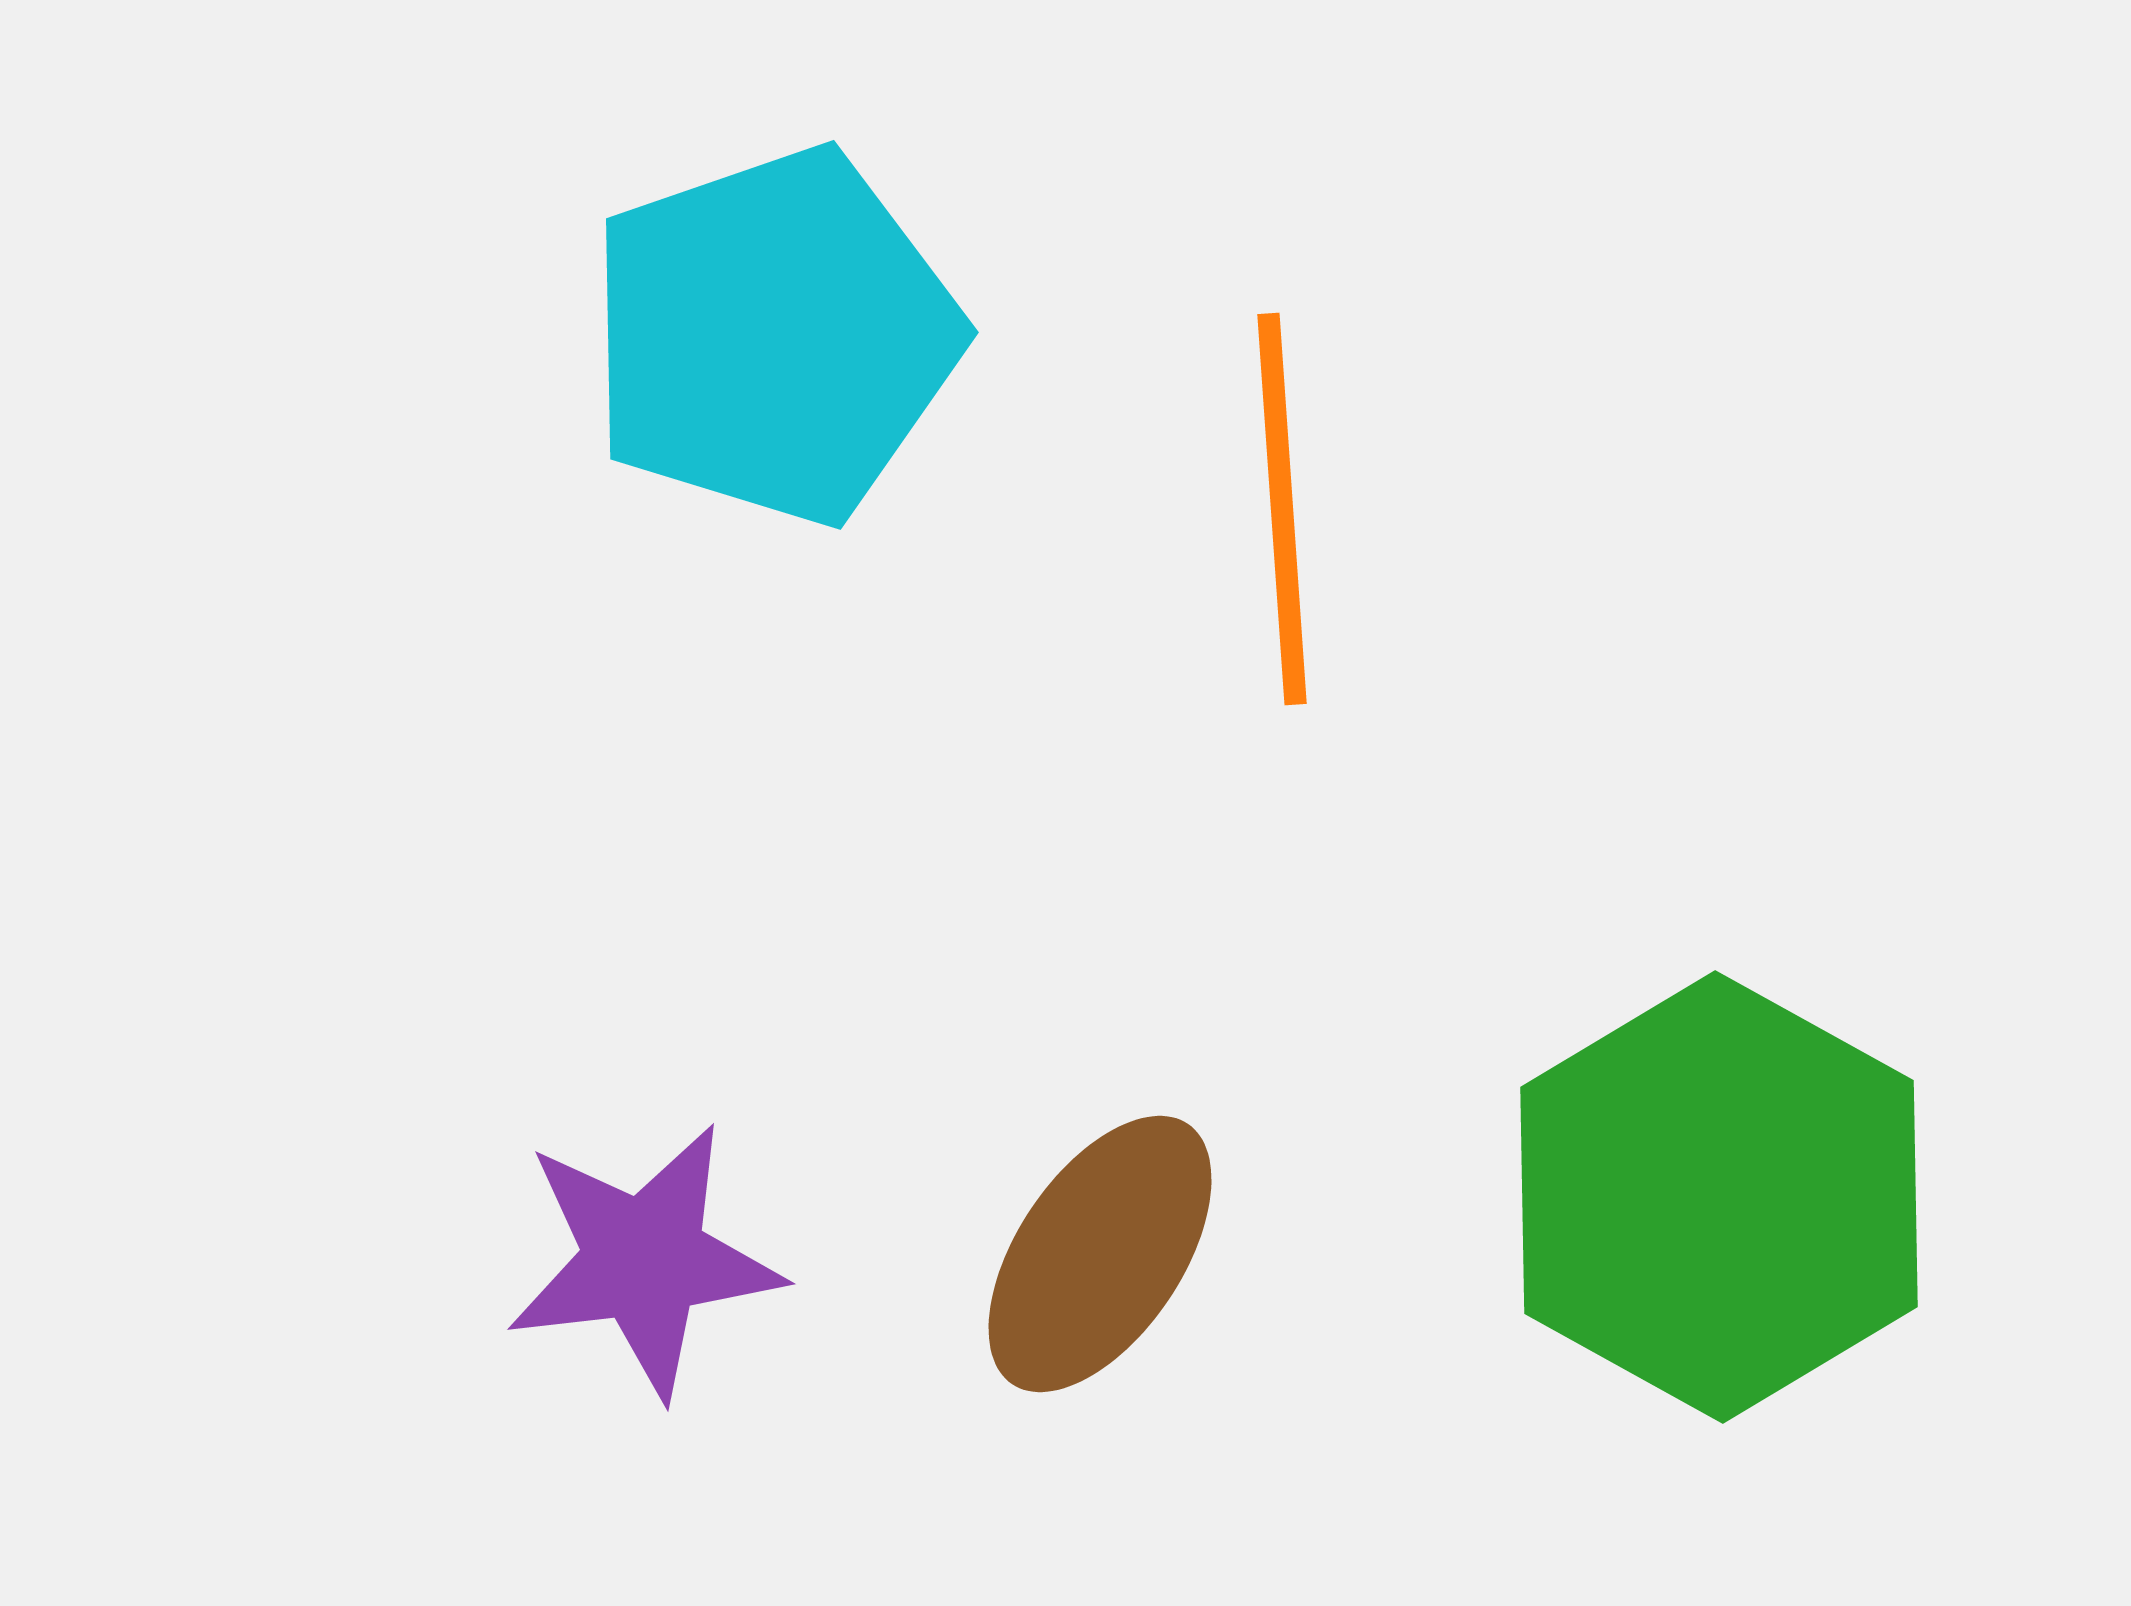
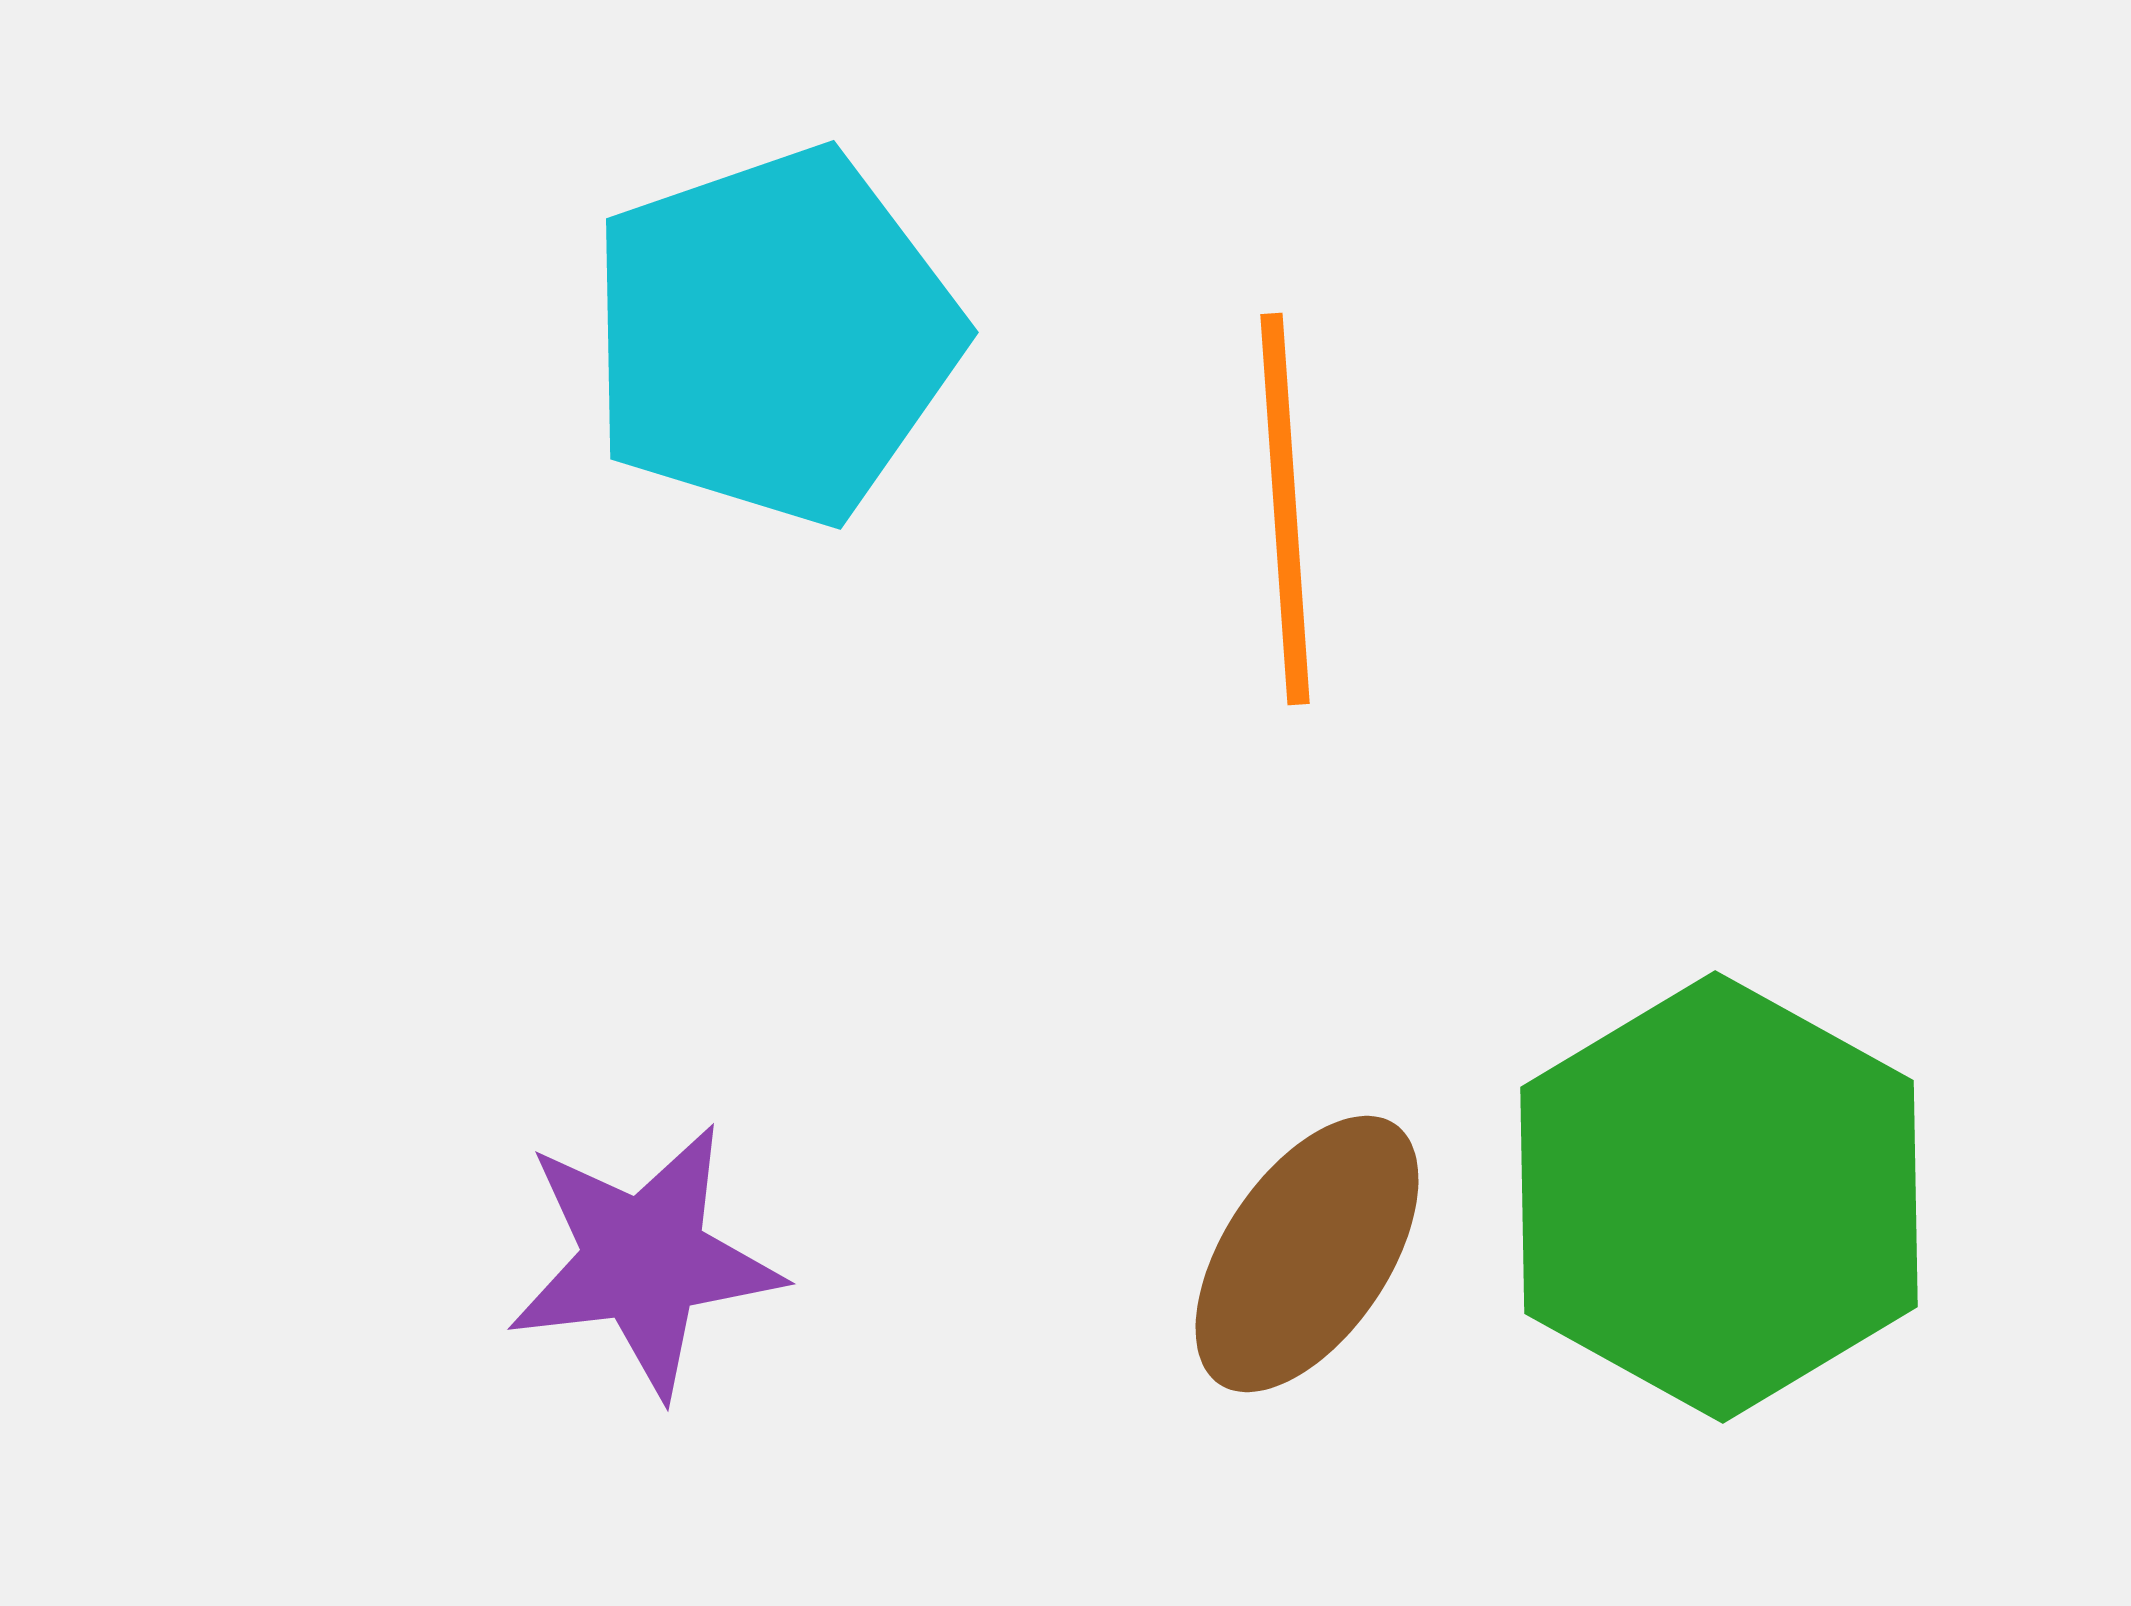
orange line: moved 3 px right
brown ellipse: moved 207 px right
